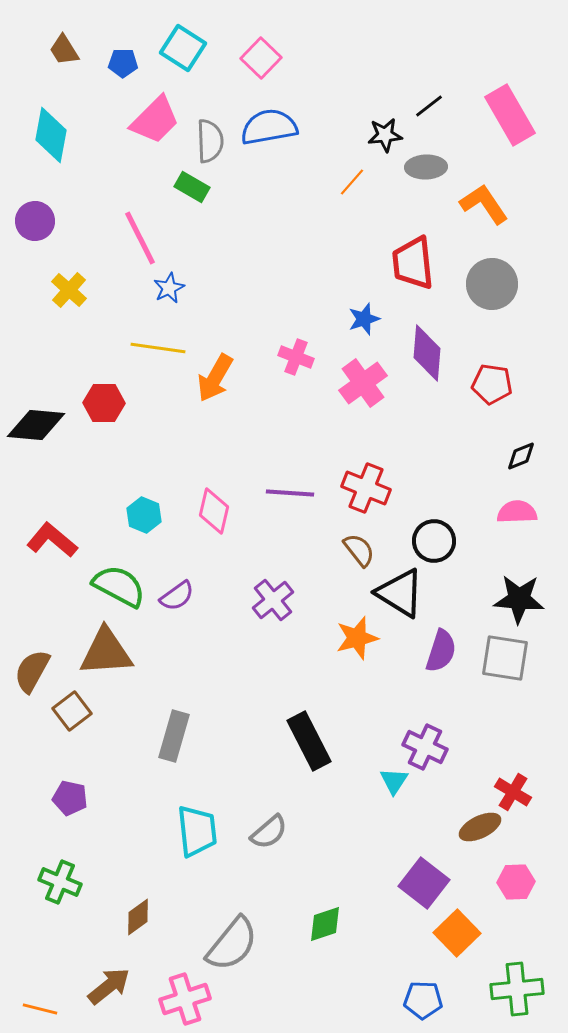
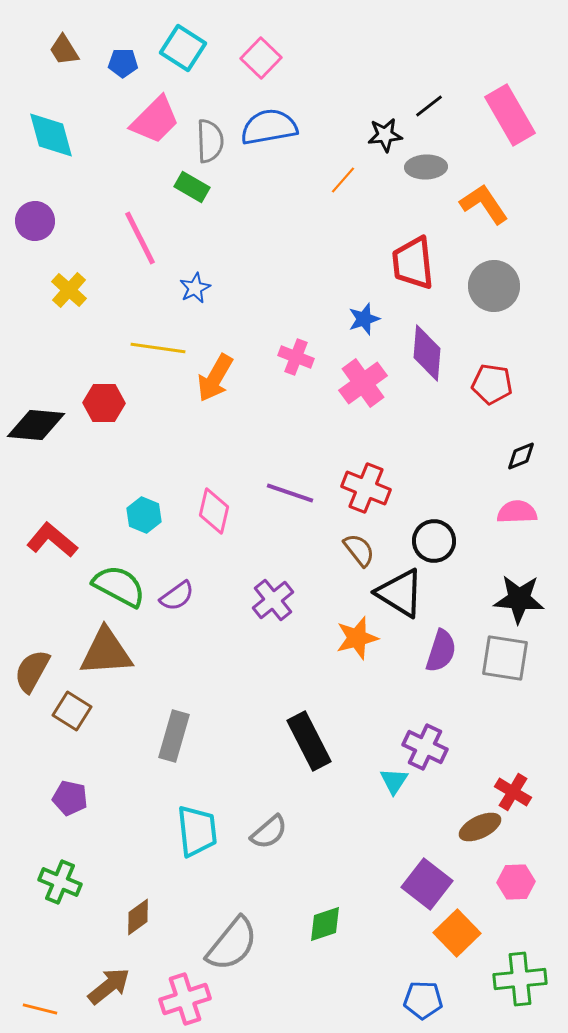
cyan diamond at (51, 135): rotated 26 degrees counterclockwise
orange line at (352, 182): moved 9 px left, 2 px up
gray circle at (492, 284): moved 2 px right, 2 px down
blue star at (169, 288): moved 26 px right
purple line at (290, 493): rotated 15 degrees clockwise
brown square at (72, 711): rotated 21 degrees counterclockwise
purple square at (424, 883): moved 3 px right, 1 px down
green cross at (517, 989): moved 3 px right, 10 px up
